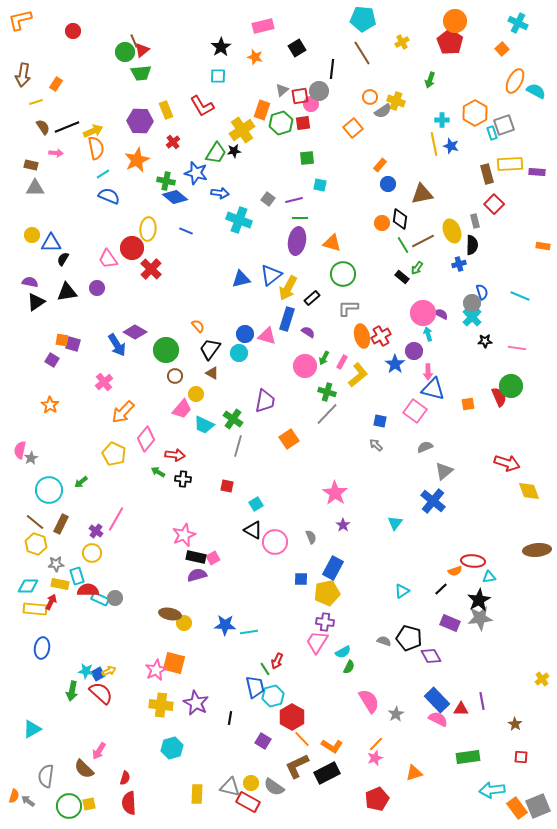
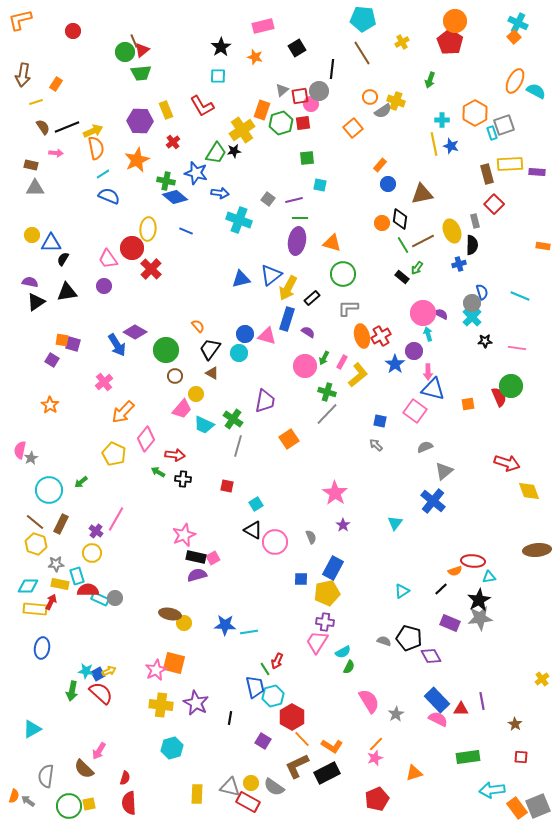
orange square at (502, 49): moved 12 px right, 12 px up
purple circle at (97, 288): moved 7 px right, 2 px up
